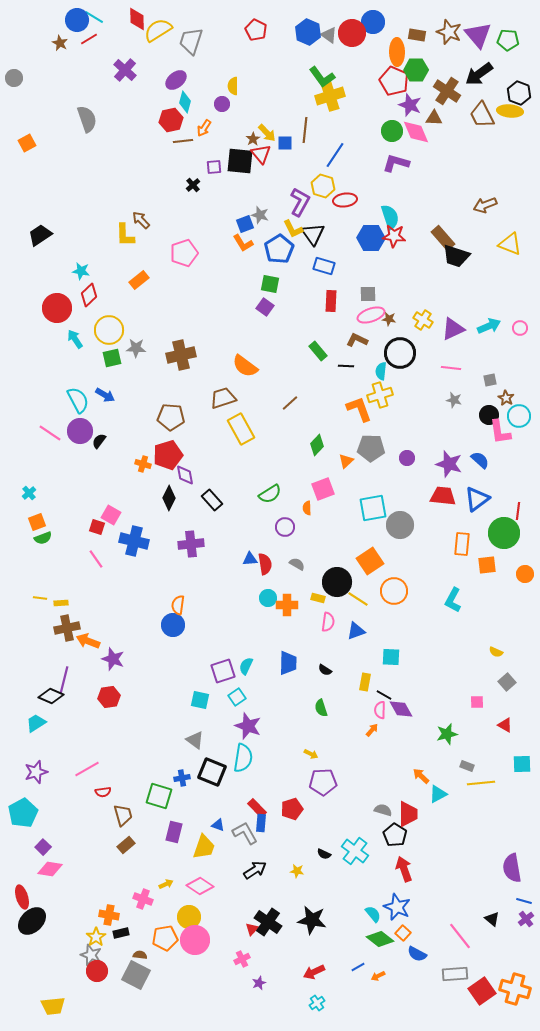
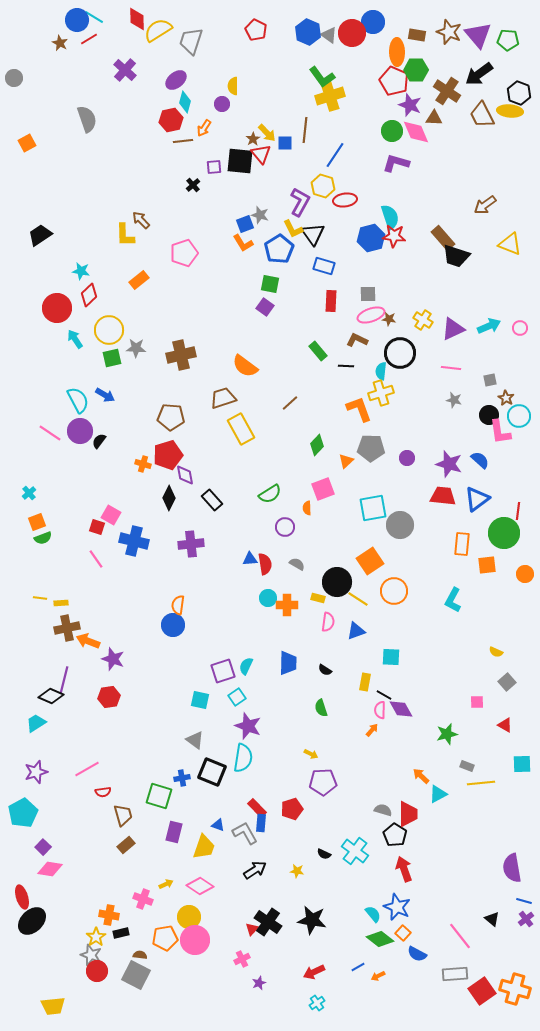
brown arrow at (485, 205): rotated 15 degrees counterclockwise
blue hexagon at (371, 238): rotated 16 degrees counterclockwise
yellow cross at (380, 395): moved 1 px right, 2 px up
